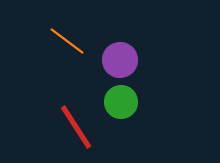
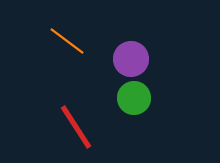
purple circle: moved 11 px right, 1 px up
green circle: moved 13 px right, 4 px up
